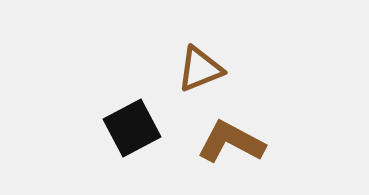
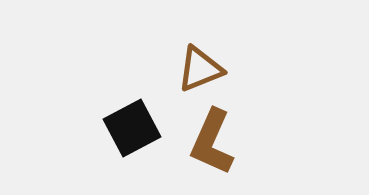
brown L-shape: moved 19 px left; rotated 94 degrees counterclockwise
